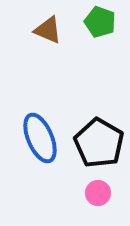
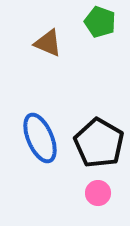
brown triangle: moved 13 px down
